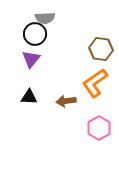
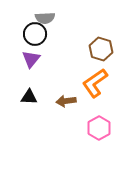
brown hexagon: rotated 10 degrees clockwise
